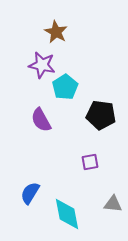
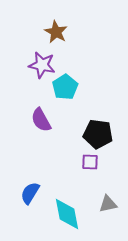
black pentagon: moved 3 px left, 19 px down
purple square: rotated 12 degrees clockwise
gray triangle: moved 5 px left; rotated 18 degrees counterclockwise
